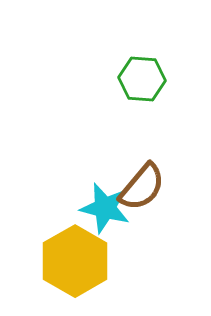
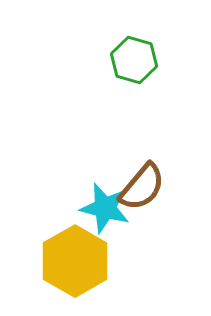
green hexagon: moved 8 px left, 19 px up; rotated 12 degrees clockwise
